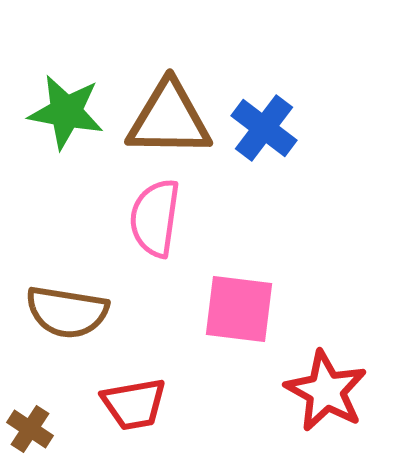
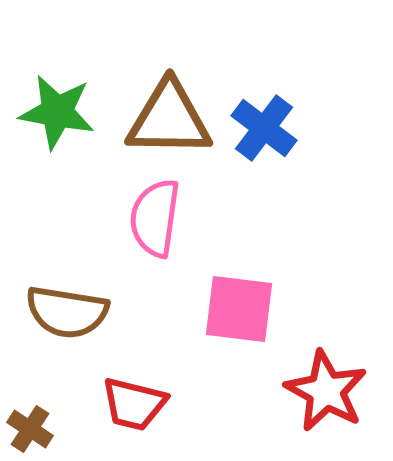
green star: moved 9 px left
red trapezoid: rotated 24 degrees clockwise
